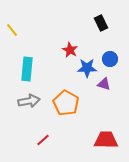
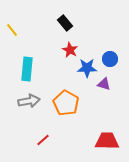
black rectangle: moved 36 px left; rotated 14 degrees counterclockwise
red trapezoid: moved 1 px right, 1 px down
